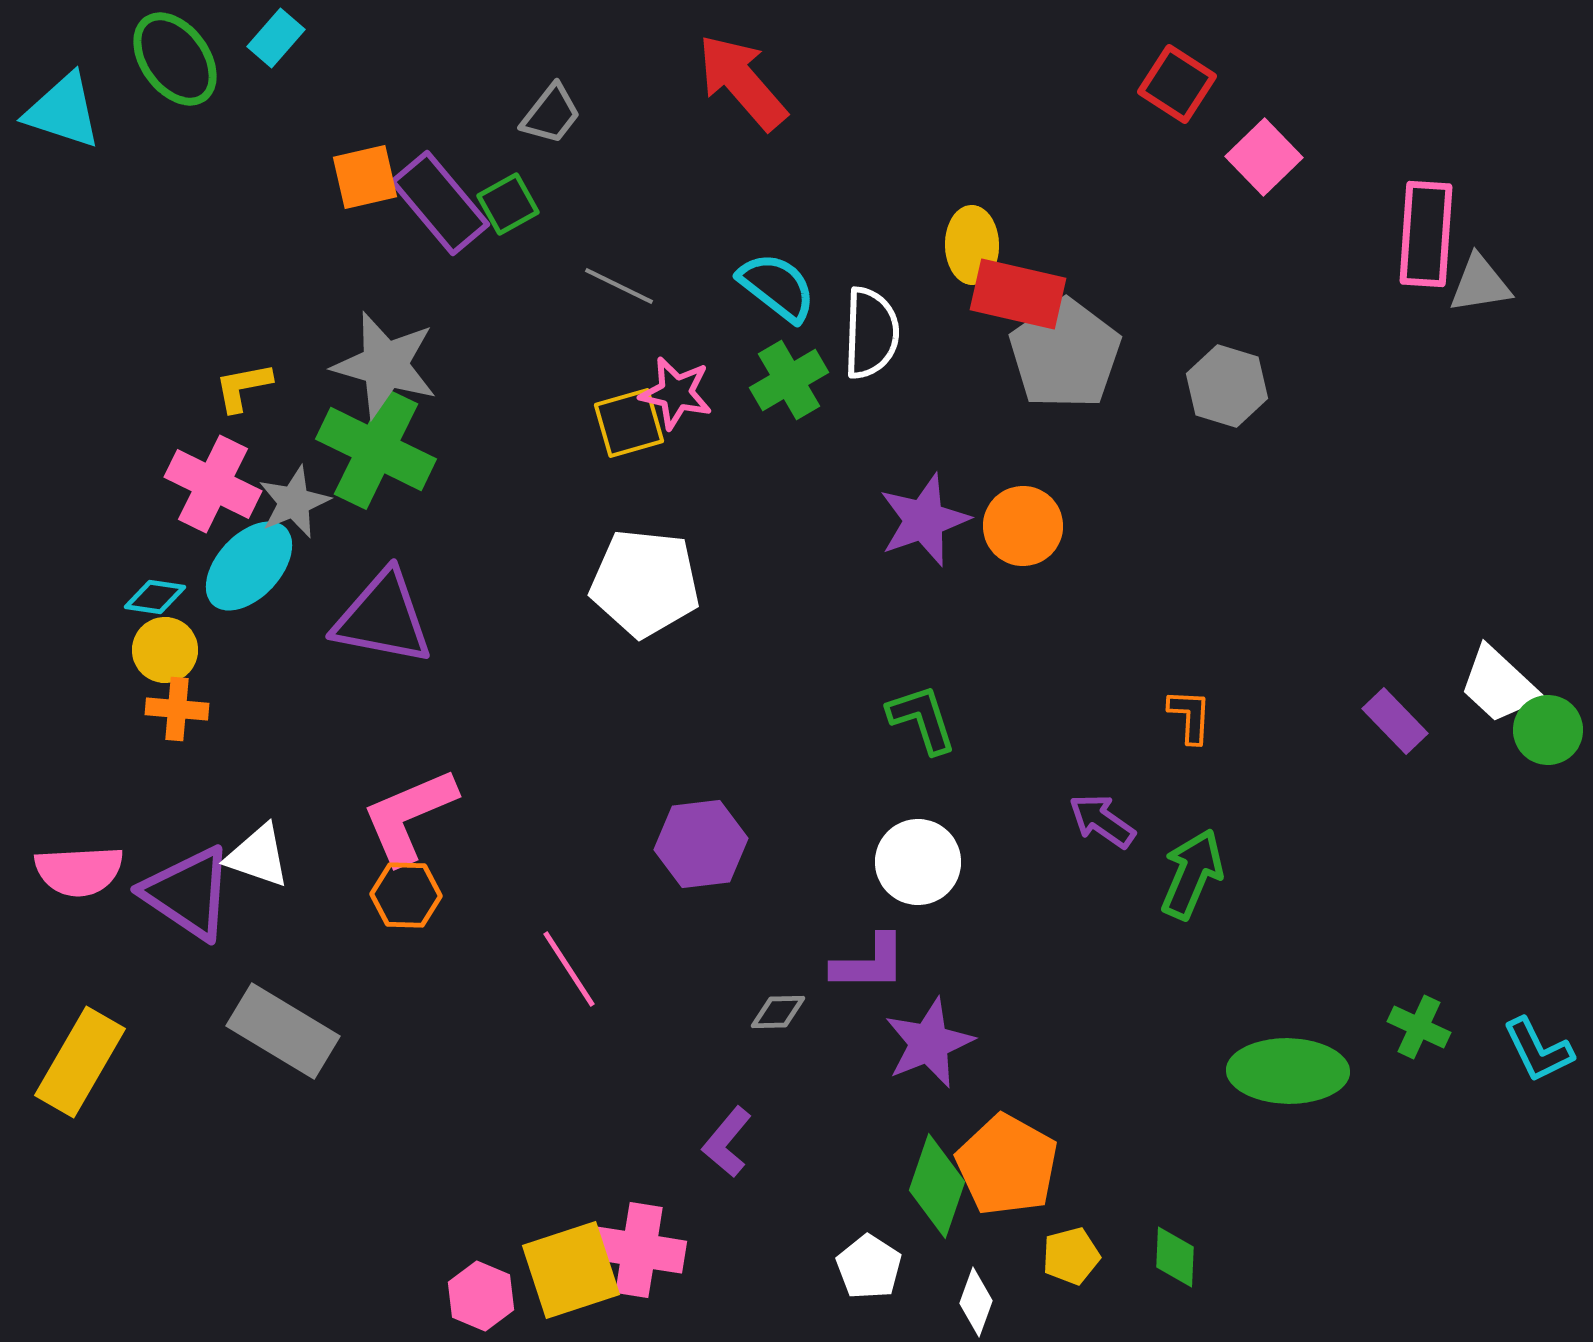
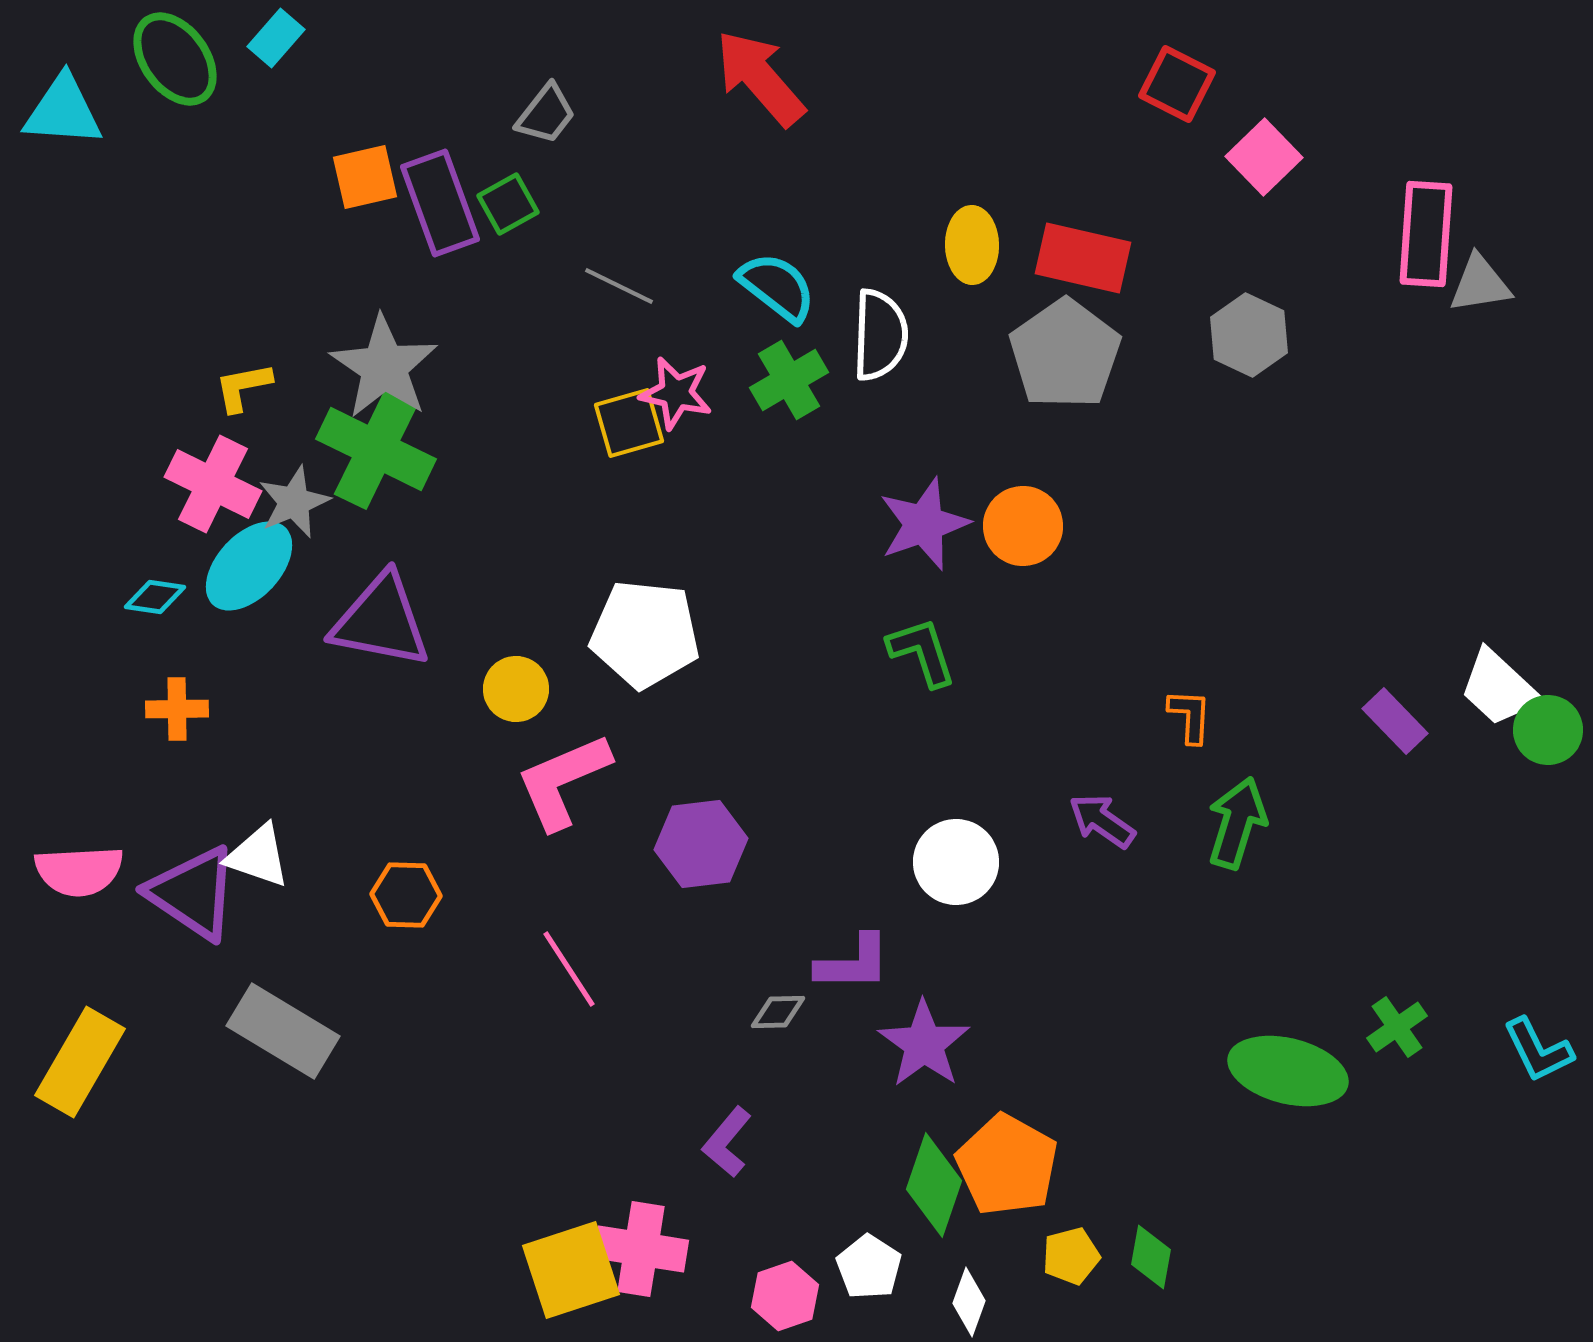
red arrow at (742, 82): moved 18 px right, 4 px up
red square at (1177, 84): rotated 6 degrees counterclockwise
cyan triangle at (63, 111): rotated 14 degrees counterclockwise
gray trapezoid at (551, 114): moved 5 px left
purple rectangle at (440, 203): rotated 20 degrees clockwise
red rectangle at (1018, 294): moved 65 px right, 36 px up
white semicircle at (871, 333): moved 9 px right, 2 px down
gray star at (385, 365): moved 1 px left, 2 px down; rotated 18 degrees clockwise
gray hexagon at (1227, 386): moved 22 px right, 51 px up; rotated 8 degrees clockwise
purple star at (924, 520): moved 4 px down
white pentagon at (645, 583): moved 51 px down
purple triangle at (383, 618): moved 2 px left, 3 px down
yellow circle at (165, 650): moved 351 px right, 39 px down
white trapezoid at (1499, 685): moved 3 px down
orange cross at (177, 709): rotated 6 degrees counterclockwise
green L-shape at (922, 719): moved 67 px up
pink L-shape at (409, 816): moved 154 px right, 35 px up
white circle at (918, 862): moved 38 px right
green arrow at (1192, 874): moved 45 px right, 51 px up; rotated 6 degrees counterclockwise
purple triangle at (188, 893): moved 5 px right
purple L-shape at (869, 963): moved 16 px left
green cross at (1419, 1027): moved 22 px left; rotated 30 degrees clockwise
purple star at (929, 1043): moved 5 px left, 1 px down; rotated 14 degrees counterclockwise
green ellipse at (1288, 1071): rotated 13 degrees clockwise
green diamond at (937, 1186): moved 3 px left, 1 px up
pink cross at (639, 1250): moved 2 px right, 1 px up
green diamond at (1175, 1257): moved 24 px left; rotated 8 degrees clockwise
pink hexagon at (481, 1296): moved 304 px right; rotated 18 degrees clockwise
white diamond at (976, 1302): moved 7 px left
